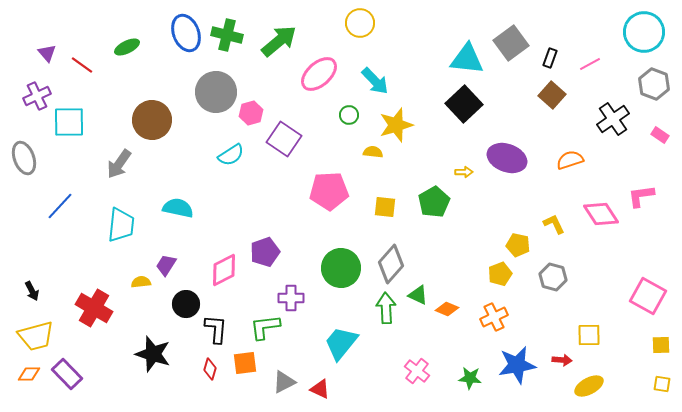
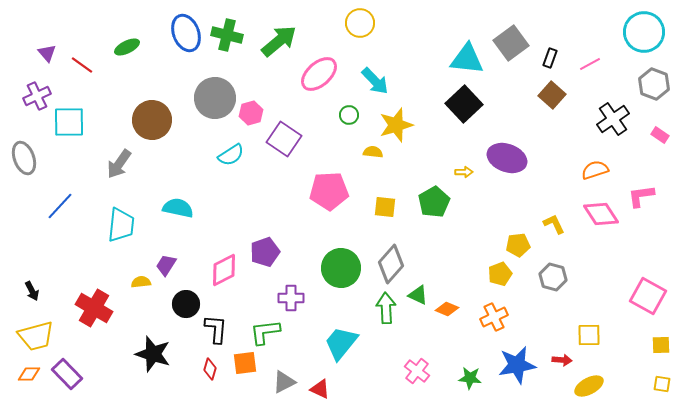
gray circle at (216, 92): moved 1 px left, 6 px down
orange semicircle at (570, 160): moved 25 px right, 10 px down
yellow pentagon at (518, 245): rotated 20 degrees counterclockwise
green L-shape at (265, 327): moved 5 px down
